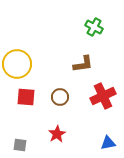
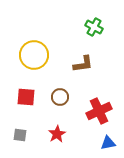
yellow circle: moved 17 px right, 9 px up
red cross: moved 4 px left, 15 px down
gray square: moved 10 px up
